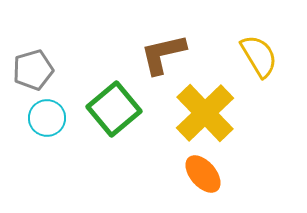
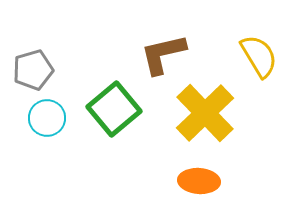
orange ellipse: moved 4 px left, 7 px down; rotated 45 degrees counterclockwise
